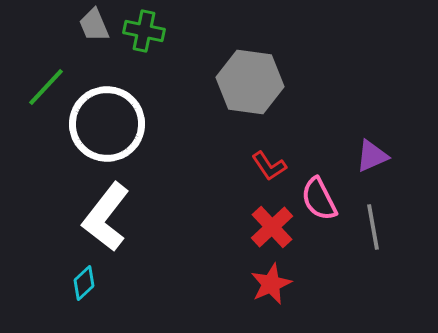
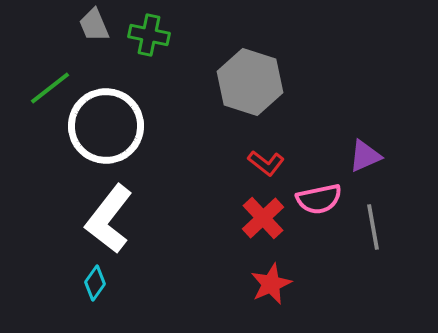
green cross: moved 5 px right, 4 px down
gray hexagon: rotated 10 degrees clockwise
green line: moved 4 px right, 1 px down; rotated 9 degrees clockwise
white circle: moved 1 px left, 2 px down
purple triangle: moved 7 px left
red L-shape: moved 3 px left, 3 px up; rotated 18 degrees counterclockwise
pink semicircle: rotated 75 degrees counterclockwise
white L-shape: moved 3 px right, 2 px down
red cross: moved 9 px left, 9 px up
cyan diamond: moved 11 px right; rotated 12 degrees counterclockwise
